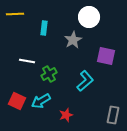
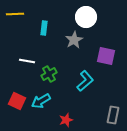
white circle: moved 3 px left
gray star: moved 1 px right
red star: moved 5 px down
